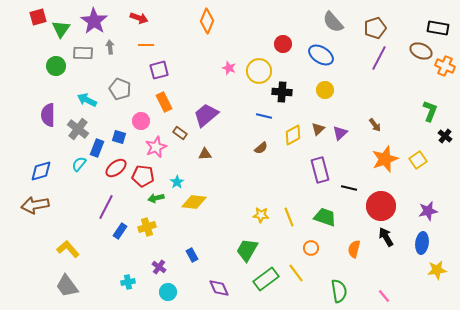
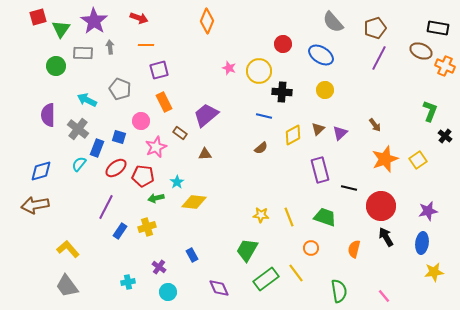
yellow star at (437, 270): moved 3 px left, 2 px down
